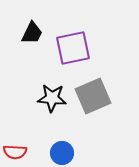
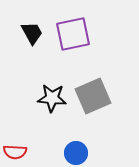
black trapezoid: rotated 55 degrees counterclockwise
purple square: moved 14 px up
blue circle: moved 14 px right
